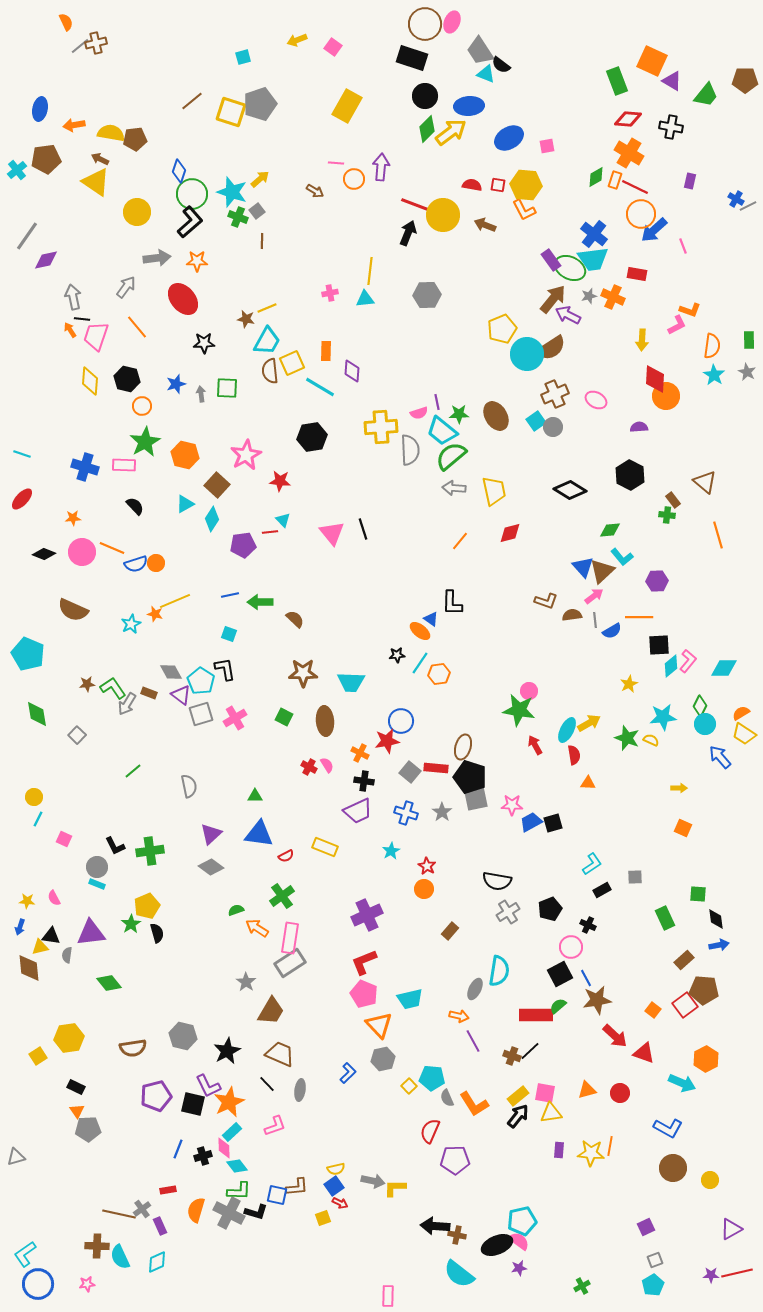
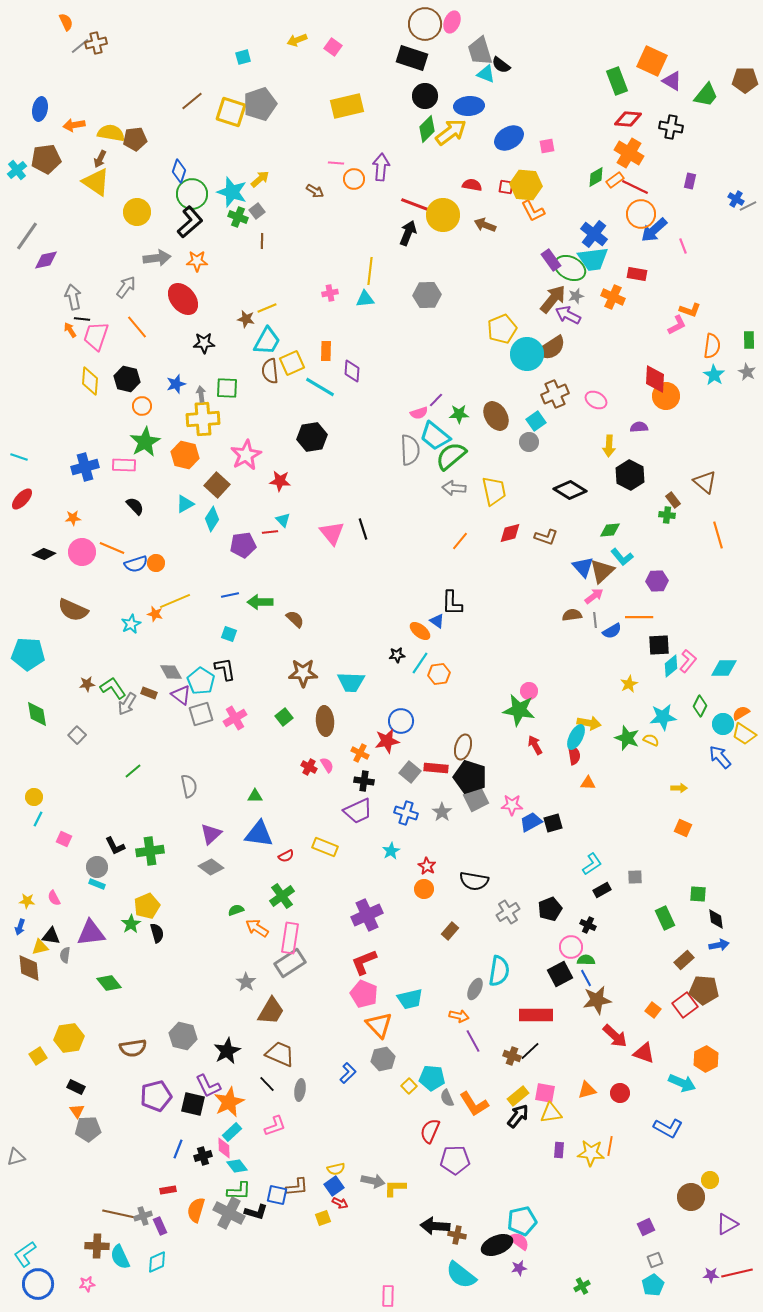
gray trapezoid at (480, 51): rotated 16 degrees clockwise
yellow rectangle at (347, 106): rotated 48 degrees clockwise
brown arrow at (100, 159): rotated 90 degrees counterclockwise
orange rectangle at (615, 180): rotated 36 degrees clockwise
red square at (498, 185): moved 8 px right, 2 px down
orange L-shape at (524, 210): moved 9 px right, 1 px down
gray star at (589, 296): moved 13 px left
yellow arrow at (642, 340): moved 33 px left, 106 px down
purple line at (437, 402): moved 1 px left, 2 px up; rotated 56 degrees clockwise
yellow cross at (381, 427): moved 178 px left, 8 px up
gray circle at (553, 427): moved 24 px left, 15 px down
cyan trapezoid at (442, 431): moved 7 px left, 5 px down
cyan line at (22, 454): moved 3 px left, 3 px down
blue cross at (85, 467): rotated 32 degrees counterclockwise
brown L-shape at (546, 601): moved 64 px up
blue triangle at (431, 619): moved 6 px right, 2 px down
cyan pentagon at (28, 654): rotated 20 degrees counterclockwise
green square at (284, 717): rotated 24 degrees clockwise
yellow arrow at (589, 723): rotated 40 degrees clockwise
cyan circle at (705, 724): moved 18 px right
cyan ellipse at (567, 730): moved 9 px right, 7 px down
gray square at (476, 799): rotated 15 degrees counterclockwise
black semicircle at (497, 881): moved 23 px left
gray semicircle at (67, 955): moved 2 px left
green semicircle at (558, 1006): moved 28 px right, 46 px up; rotated 42 degrees clockwise
brown circle at (673, 1168): moved 18 px right, 29 px down
gray cross at (142, 1209): moved 1 px right, 7 px down; rotated 18 degrees clockwise
purple triangle at (731, 1229): moved 4 px left, 5 px up
cyan semicircle at (459, 1274): moved 2 px right, 1 px down
